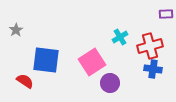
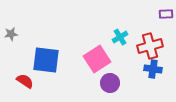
gray star: moved 5 px left, 4 px down; rotated 24 degrees clockwise
pink square: moved 5 px right, 3 px up
